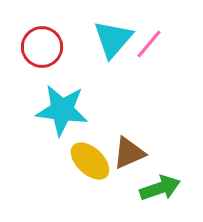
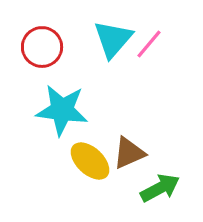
green arrow: rotated 9 degrees counterclockwise
